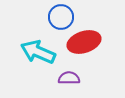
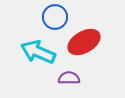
blue circle: moved 6 px left
red ellipse: rotated 12 degrees counterclockwise
